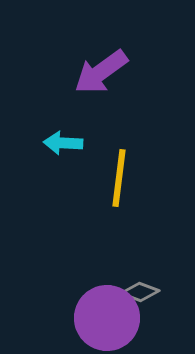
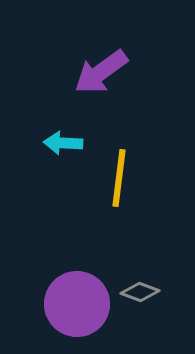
purple circle: moved 30 px left, 14 px up
